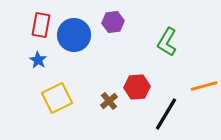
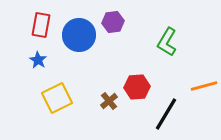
blue circle: moved 5 px right
